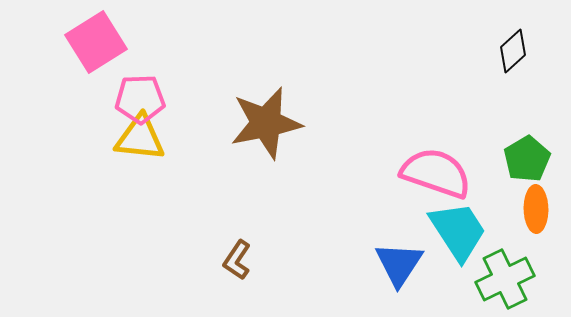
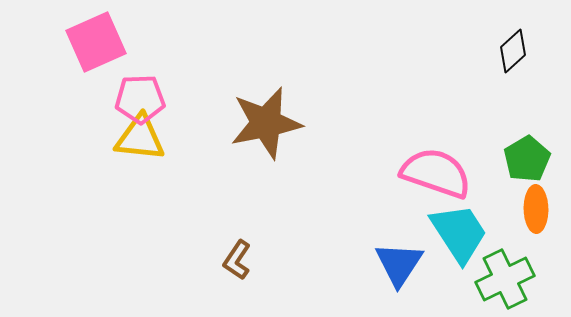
pink square: rotated 8 degrees clockwise
cyan trapezoid: moved 1 px right, 2 px down
